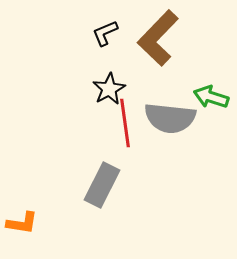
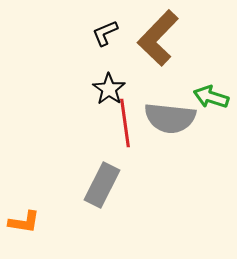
black star: rotated 8 degrees counterclockwise
orange L-shape: moved 2 px right, 1 px up
